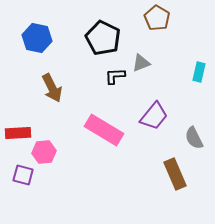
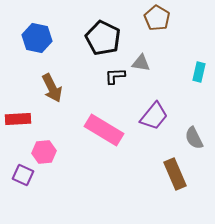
gray triangle: rotated 30 degrees clockwise
red rectangle: moved 14 px up
purple square: rotated 10 degrees clockwise
